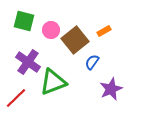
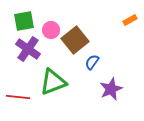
green square: rotated 25 degrees counterclockwise
orange rectangle: moved 26 px right, 11 px up
purple cross: moved 13 px up
red line: moved 2 px right, 1 px up; rotated 50 degrees clockwise
